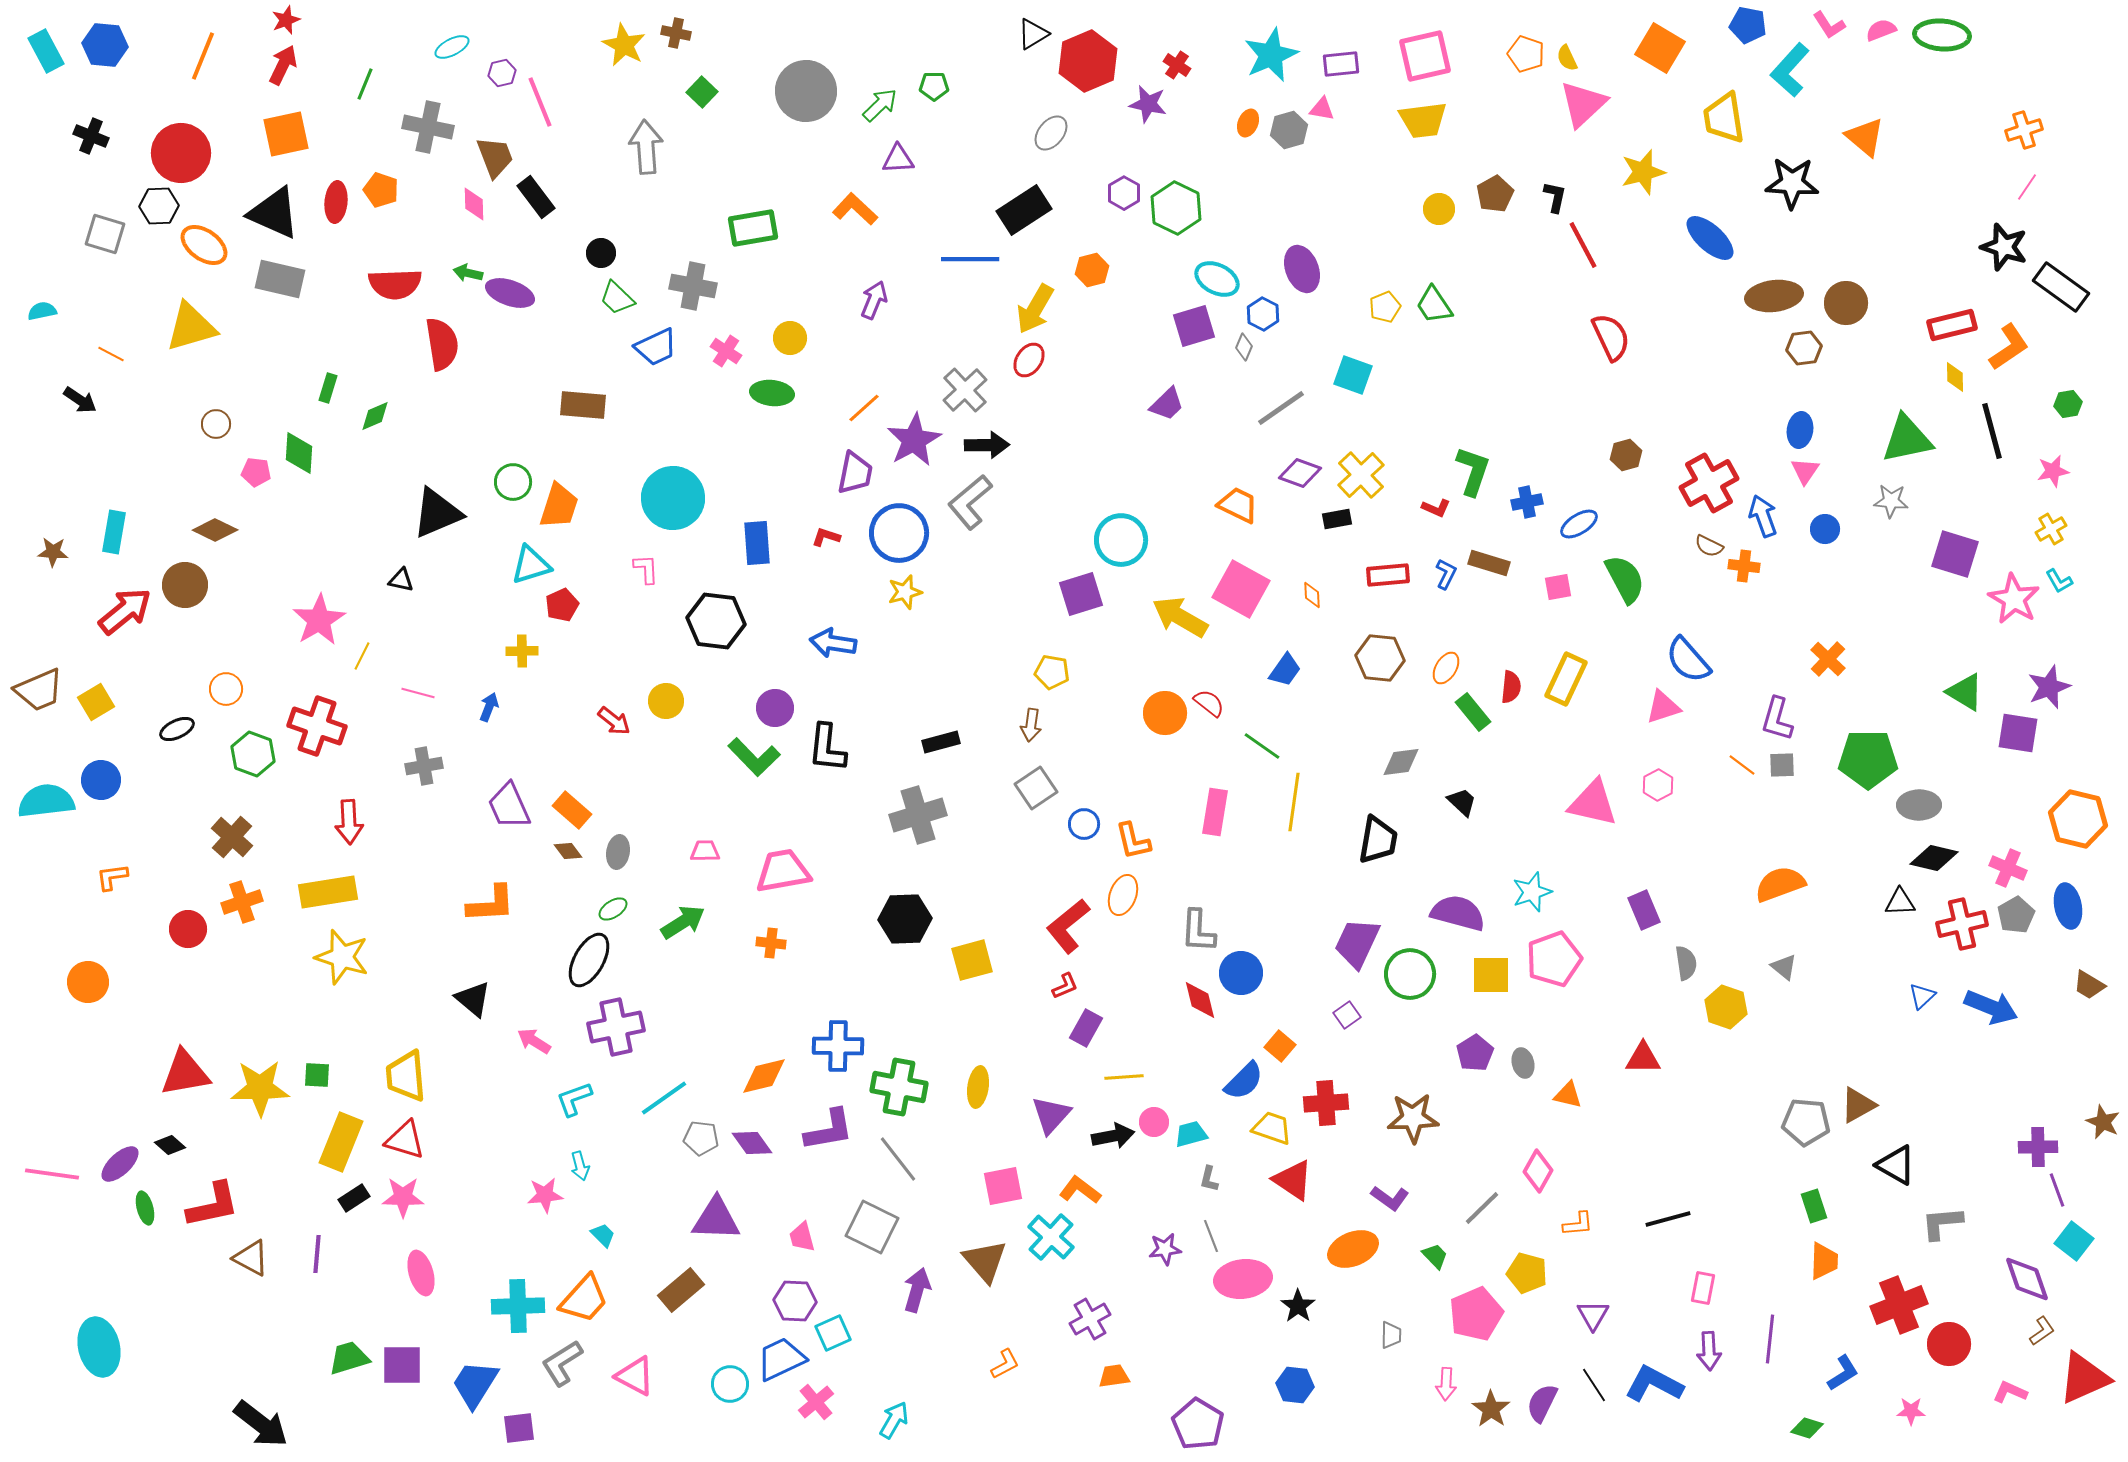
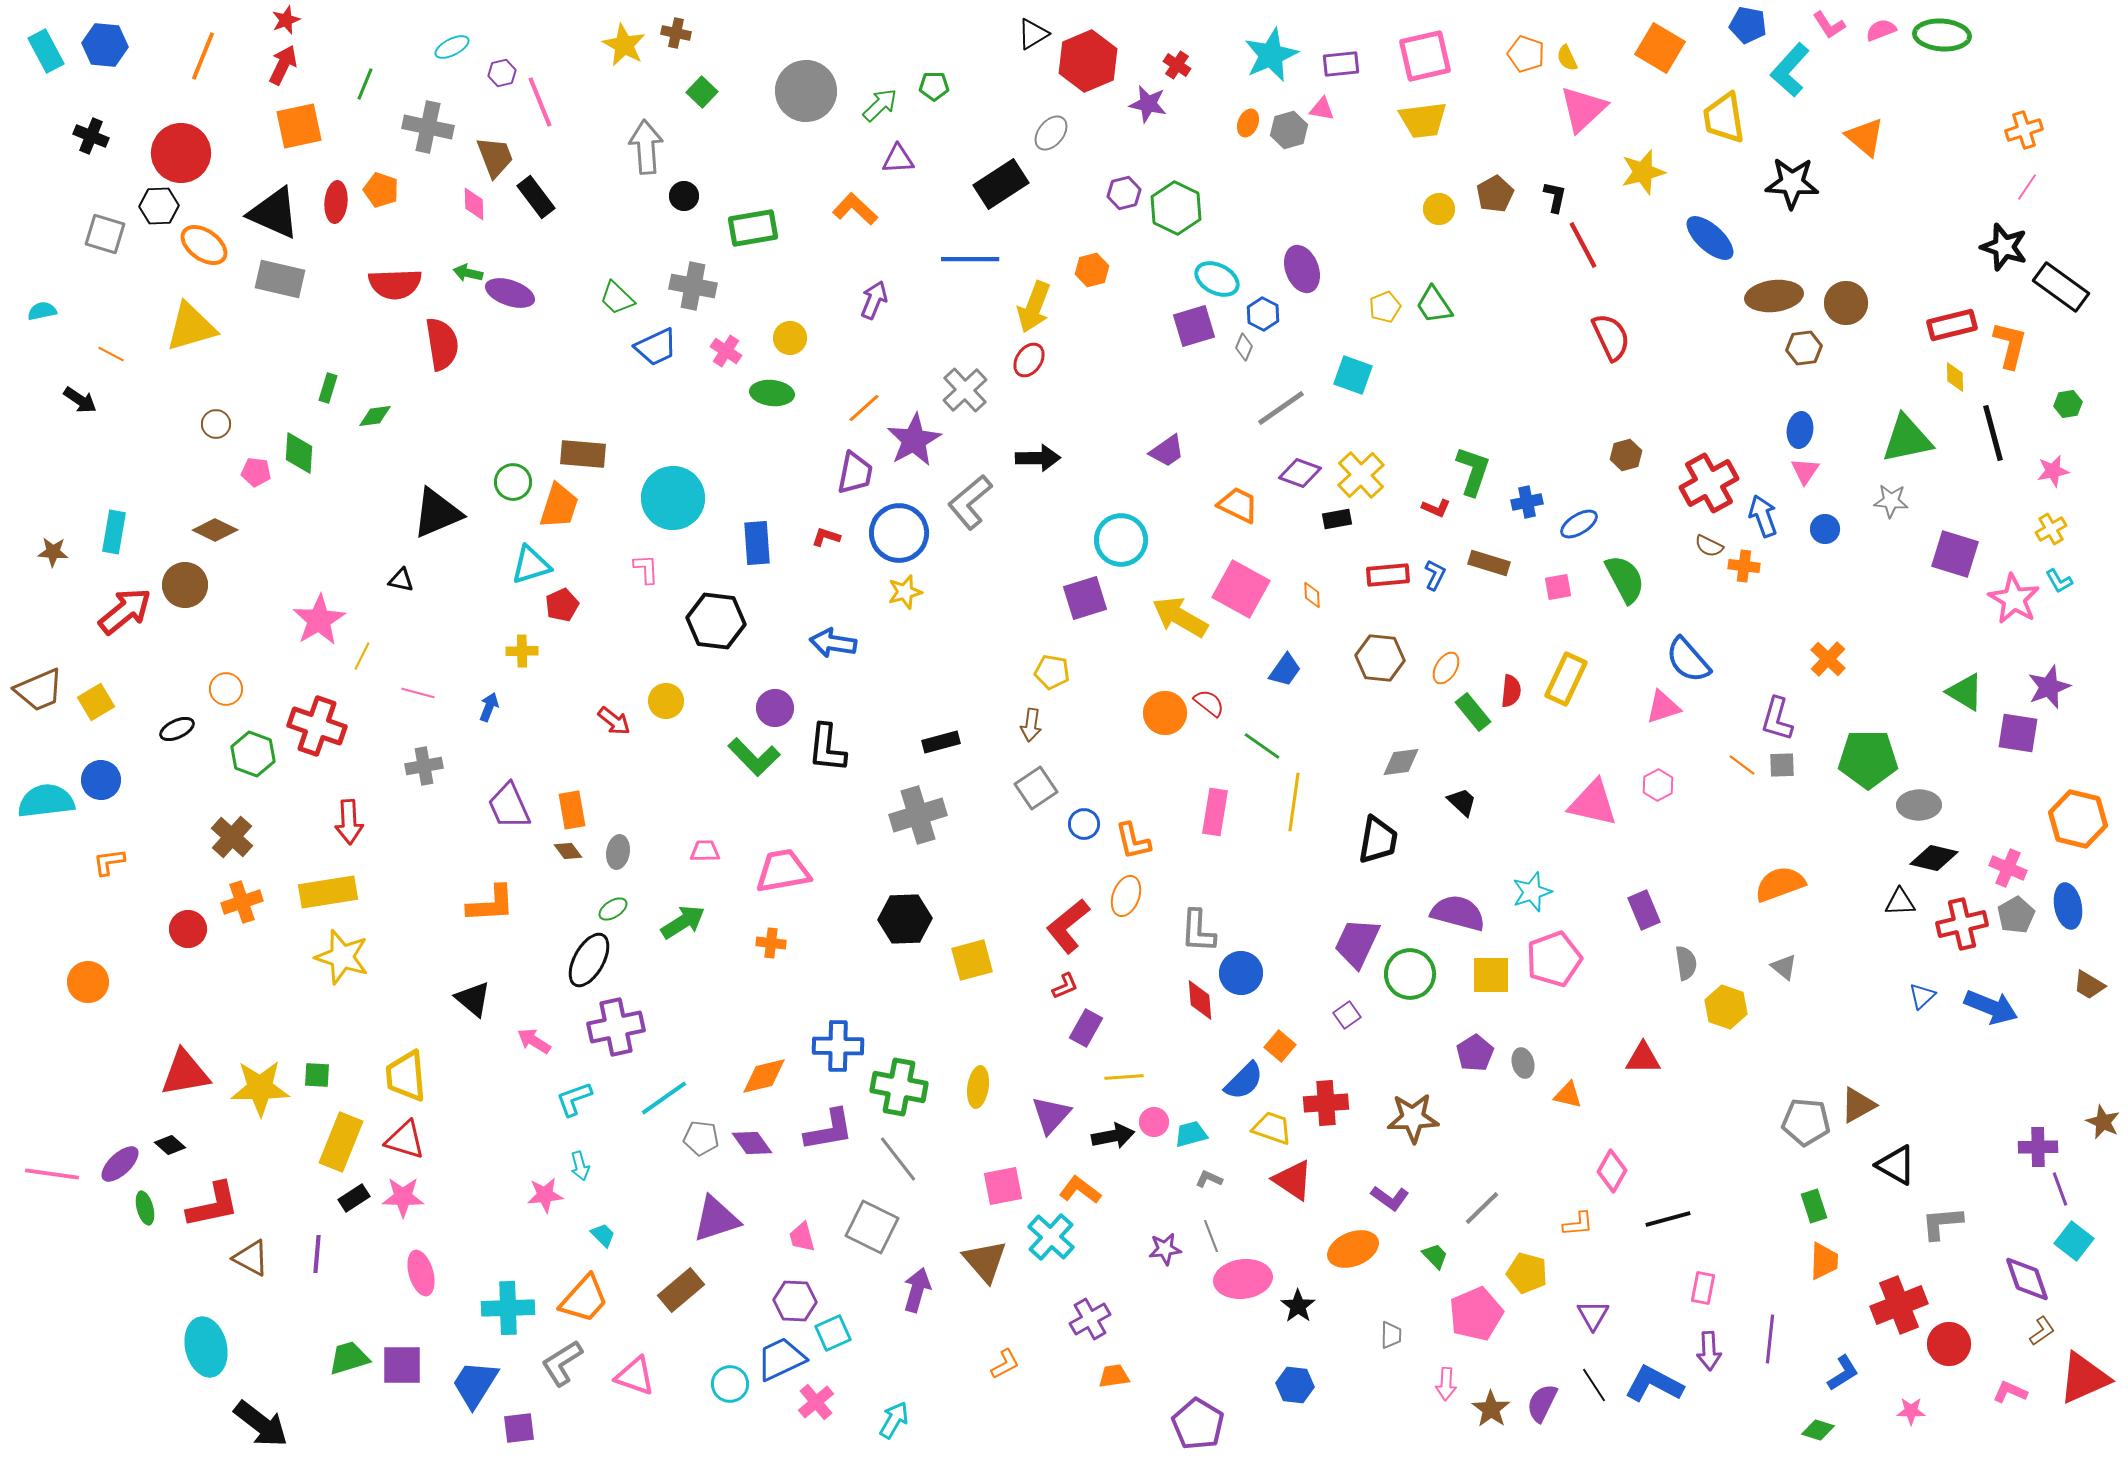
pink triangle at (1583, 104): moved 5 px down
orange square at (286, 134): moved 13 px right, 8 px up
purple hexagon at (1124, 193): rotated 16 degrees clockwise
black rectangle at (1024, 210): moved 23 px left, 26 px up
black circle at (601, 253): moved 83 px right, 57 px up
yellow arrow at (1035, 309): moved 1 px left, 2 px up; rotated 9 degrees counterclockwise
orange L-shape at (2009, 347): moved 1 px right, 2 px up; rotated 42 degrees counterclockwise
purple trapezoid at (1167, 404): moved 47 px down; rotated 9 degrees clockwise
brown rectangle at (583, 405): moved 49 px down
green diamond at (375, 416): rotated 16 degrees clockwise
black line at (1992, 431): moved 1 px right, 2 px down
black arrow at (987, 445): moved 51 px right, 13 px down
blue L-shape at (1446, 574): moved 11 px left, 1 px down
purple square at (1081, 594): moved 4 px right, 4 px down
red semicircle at (1511, 687): moved 4 px down
orange rectangle at (572, 810): rotated 39 degrees clockwise
orange L-shape at (112, 877): moved 3 px left, 15 px up
orange ellipse at (1123, 895): moved 3 px right, 1 px down
red diamond at (1200, 1000): rotated 9 degrees clockwise
pink diamond at (1538, 1171): moved 74 px right
gray L-shape at (1209, 1179): rotated 100 degrees clockwise
purple line at (2057, 1190): moved 3 px right, 1 px up
purple triangle at (716, 1219): rotated 20 degrees counterclockwise
cyan cross at (518, 1306): moved 10 px left, 2 px down
cyan ellipse at (99, 1347): moved 107 px right
pink triangle at (635, 1376): rotated 9 degrees counterclockwise
green diamond at (1807, 1428): moved 11 px right, 2 px down
